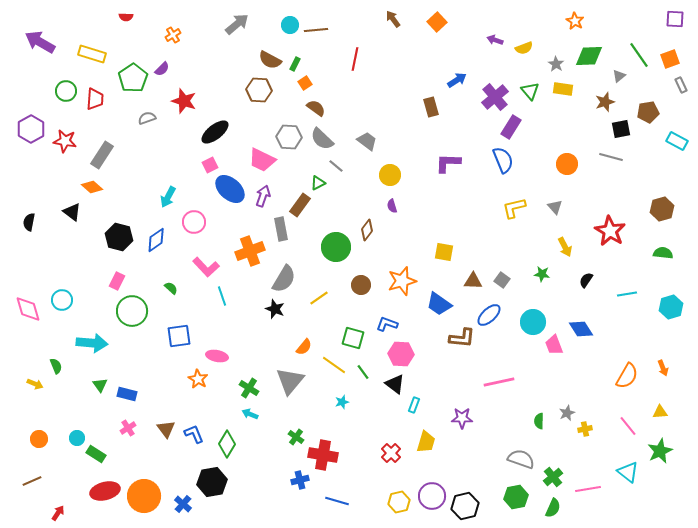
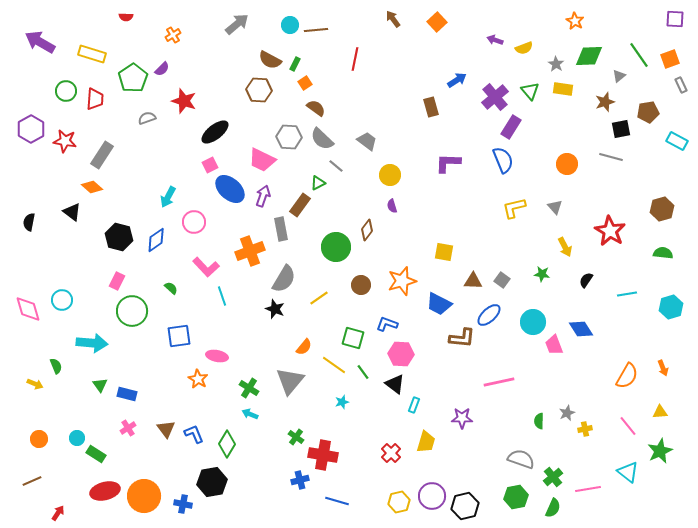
blue trapezoid at (439, 304): rotated 8 degrees counterclockwise
blue cross at (183, 504): rotated 30 degrees counterclockwise
